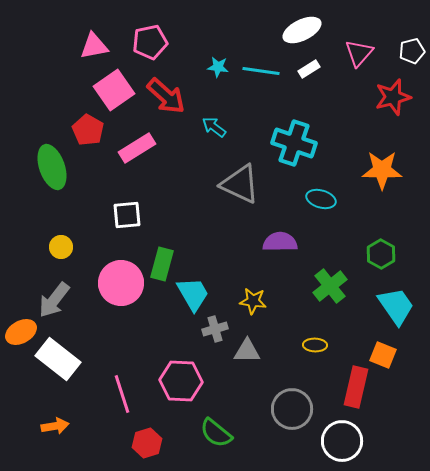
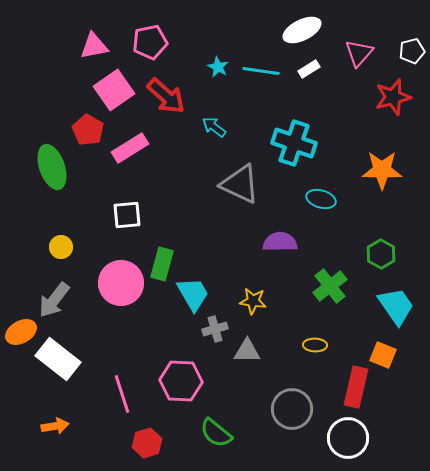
cyan star at (218, 67): rotated 20 degrees clockwise
pink rectangle at (137, 148): moved 7 px left
white circle at (342, 441): moved 6 px right, 3 px up
